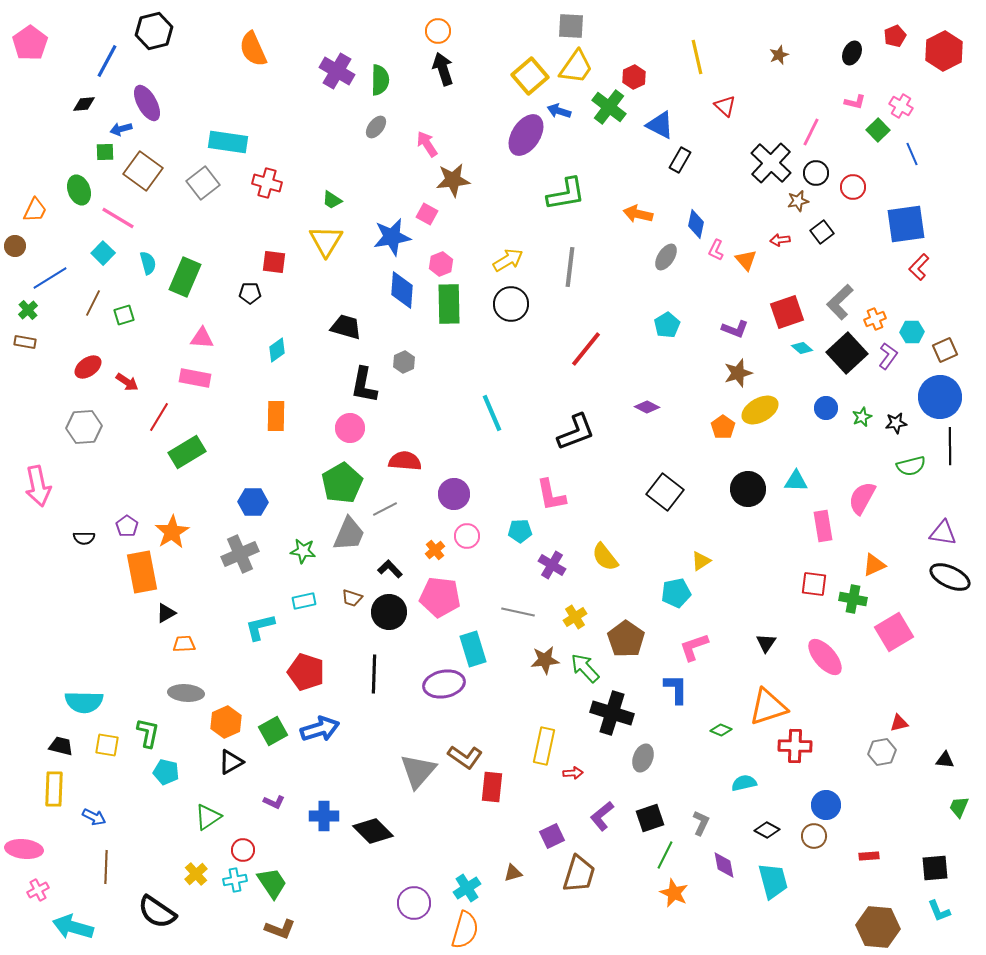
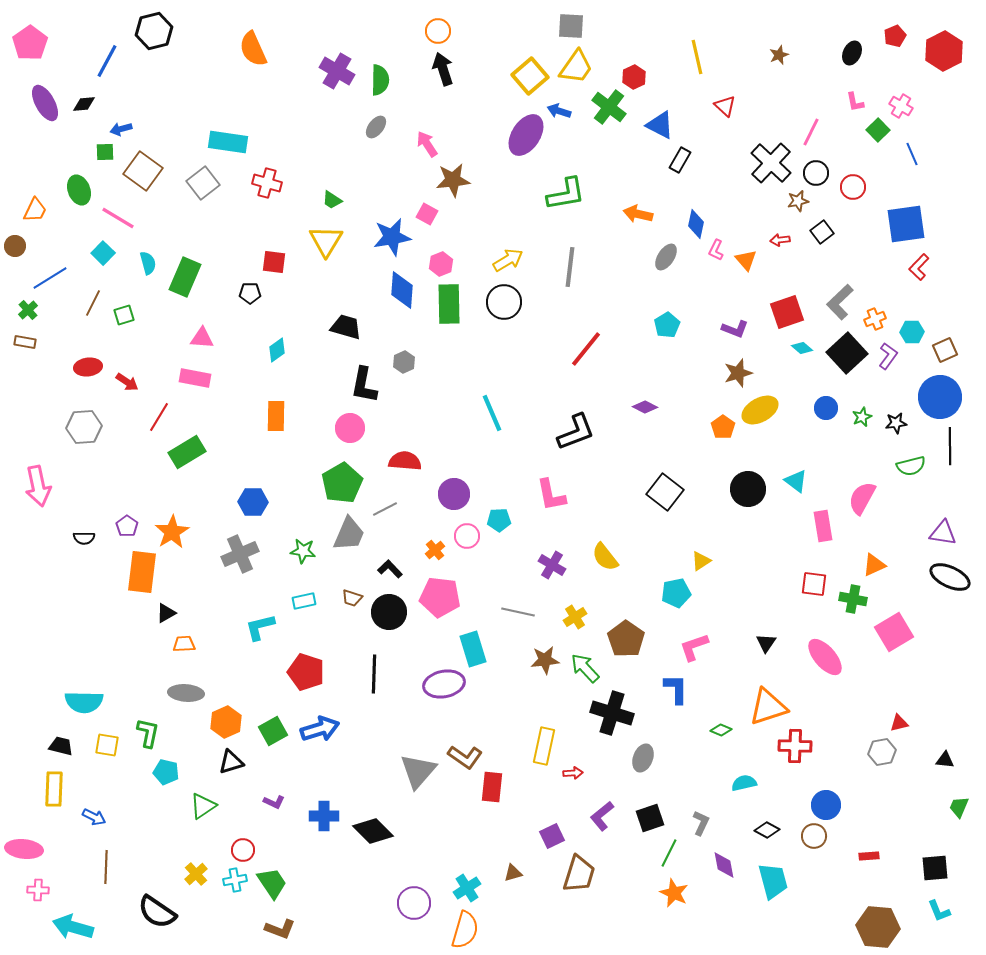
pink L-shape at (855, 102): rotated 65 degrees clockwise
purple ellipse at (147, 103): moved 102 px left
black circle at (511, 304): moved 7 px left, 2 px up
red ellipse at (88, 367): rotated 28 degrees clockwise
purple diamond at (647, 407): moved 2 px left
cyan triangle at (796, 481): rotated 35 degrees clockwise
cyan pentagon at (520, 531): moved 21 px left, 11 px up
orange rectangle at (142, 572): rotated 18 degrees clockwise
black triangle at (231, 762): rotated 12 degrees clockwise
green triangle at (208, 817): moved 5 px left, 11 px up
green line at (665, 855): moved 4 px right, 2 px up
pink cross at (38, 890): rotated 30 degrees clockwise
